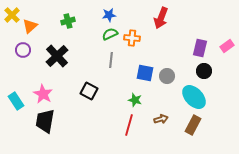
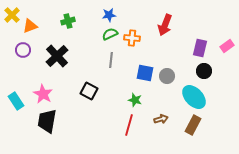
red arrow: moved 4 px right, 7 px down
orange triangle: rotated 21 degrees clockwise
black trapezoid: moved 2 px right
